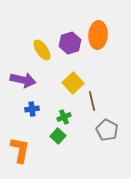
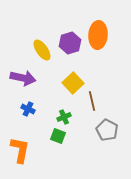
purple arrow: moved 2 px up
blue cross: moved 4 px left; rotated 32 degrees clockwise
green square: rotated 21 degrees counterclockwise
